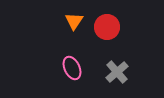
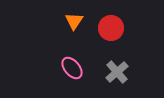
red circle: moved 4 px right, 1 px down
pink ellipse: rotated 15 degrees counterclockwise
